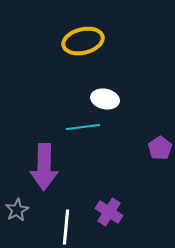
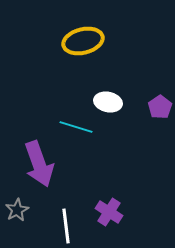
white ellipse: moved 3 px right, 3 px down
cyan line: moved 7 px left; rotated 24 degrees clockwise
purple pentagon: moved 41 px up
purple arrow: moved 5 px left, 3 px up; rotated 21 degrees counterclockwise
white line: moved 1 px up; rotated 12 degrees counterclockwise
